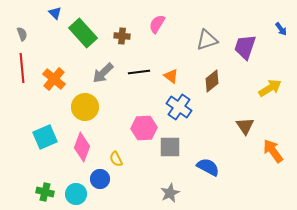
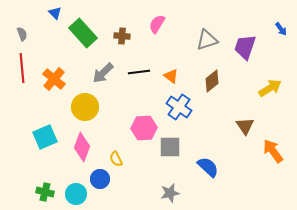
blue semicircle: rotated 15 degrees clockwise
gray star: rotated 12 degrees clockwise
